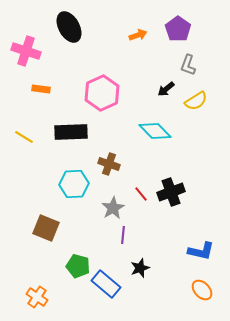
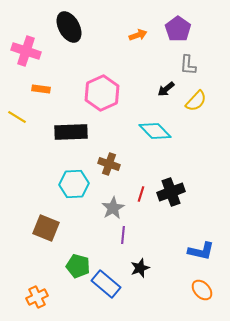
gray L-shape: rotated 15 degrees counterclockwise
yellow semicircle: rotated 15 degrees counterclockwise
yellow line: moved 7 px left, 20 px up
red line: rotated 56 degrees clockwise
orange cross: rotated 30 degrees clockwise
